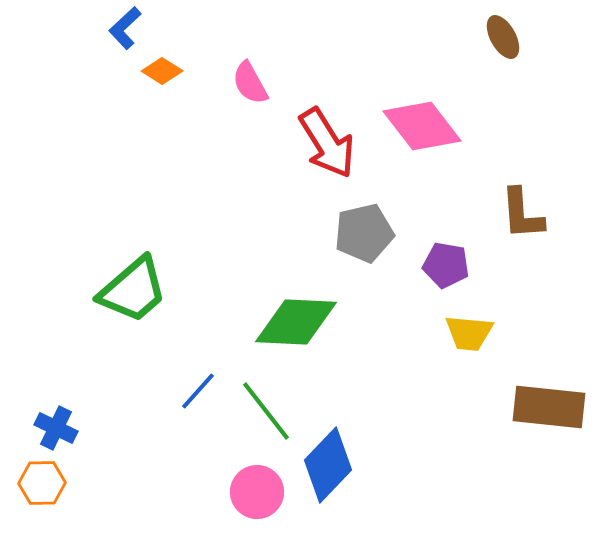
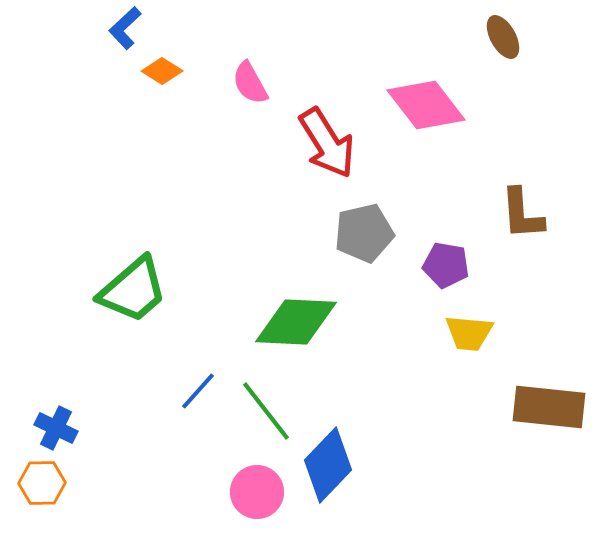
pink diamond: moved 4 px right, 21 px up
